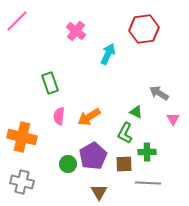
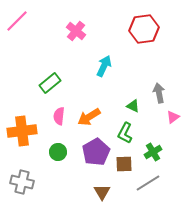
cyan arrow: moved 4 px left, 12 px down
green rectangle: rotated 70 degrees clockwise
gray arrow: rotated 48 degrees clockwise
green triangle: moved 3 px left, 6 px up
pink triangle: moved 2 px up; rotated 24 degrees clockwise
orange cross: moved 6 px up; rotated 20 degrees counterclockwise
green cross: moved 6 px right; rotated 30 degrees counterclockwise
purple pentagon: moved 3 px right, 4 px up
green circle: moved 10 px left, 12 px up
gray line: rotated 35 degrees counterclockwise
brown triangle: moved 3 px right
